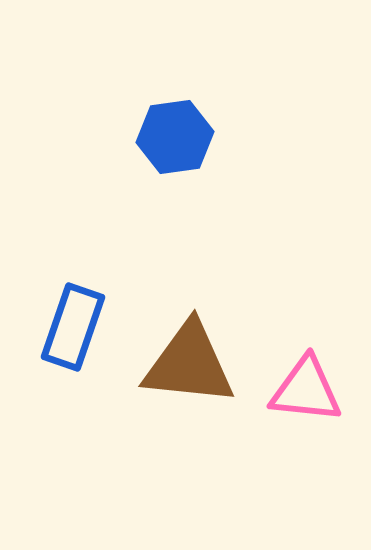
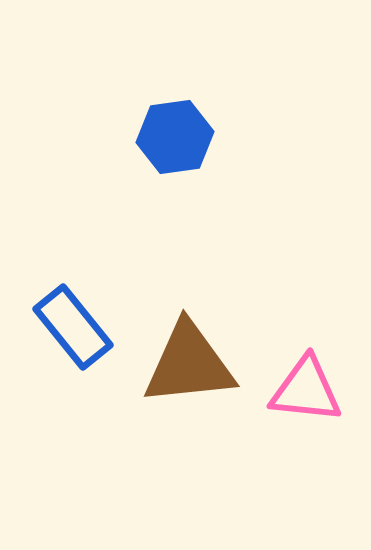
blue rectangle: rotated 58 degrees counterclockwise
brown triangle: rotated 12 degrees counterclockwise
